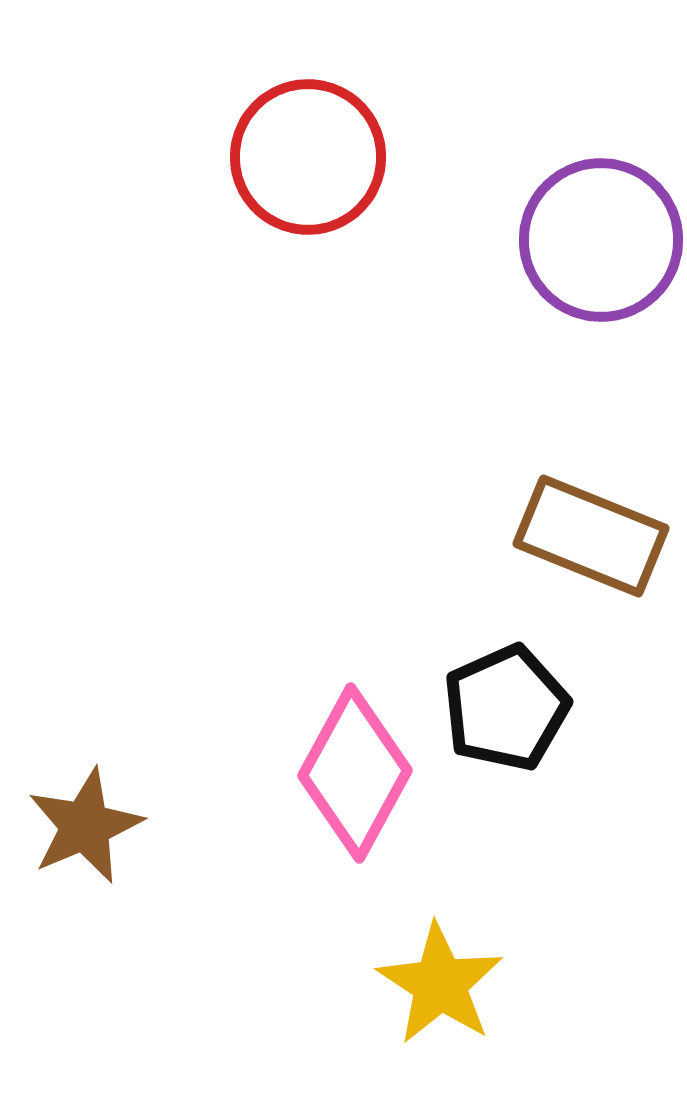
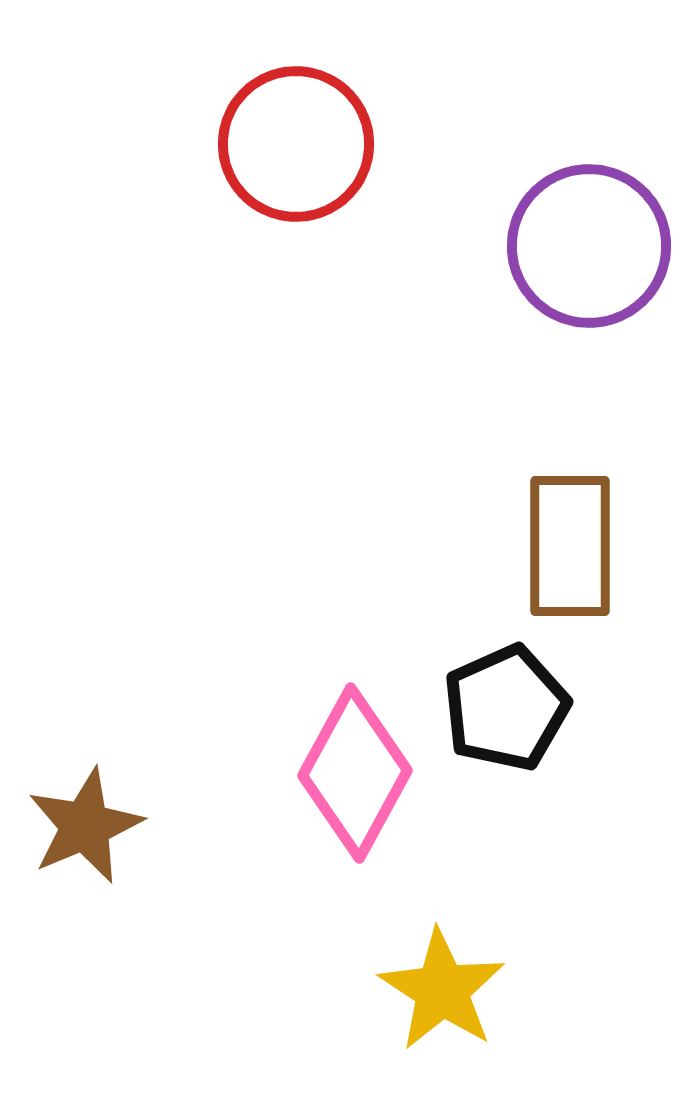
red circle: moved 12 px left, 13 px up
purple circle: moved 12 px left, 6 px down
brown rectangle: moved 21 px left, 10 px down; rotated 68 degrees clockwise
yellow star: moved 2 px right, 6 px down
